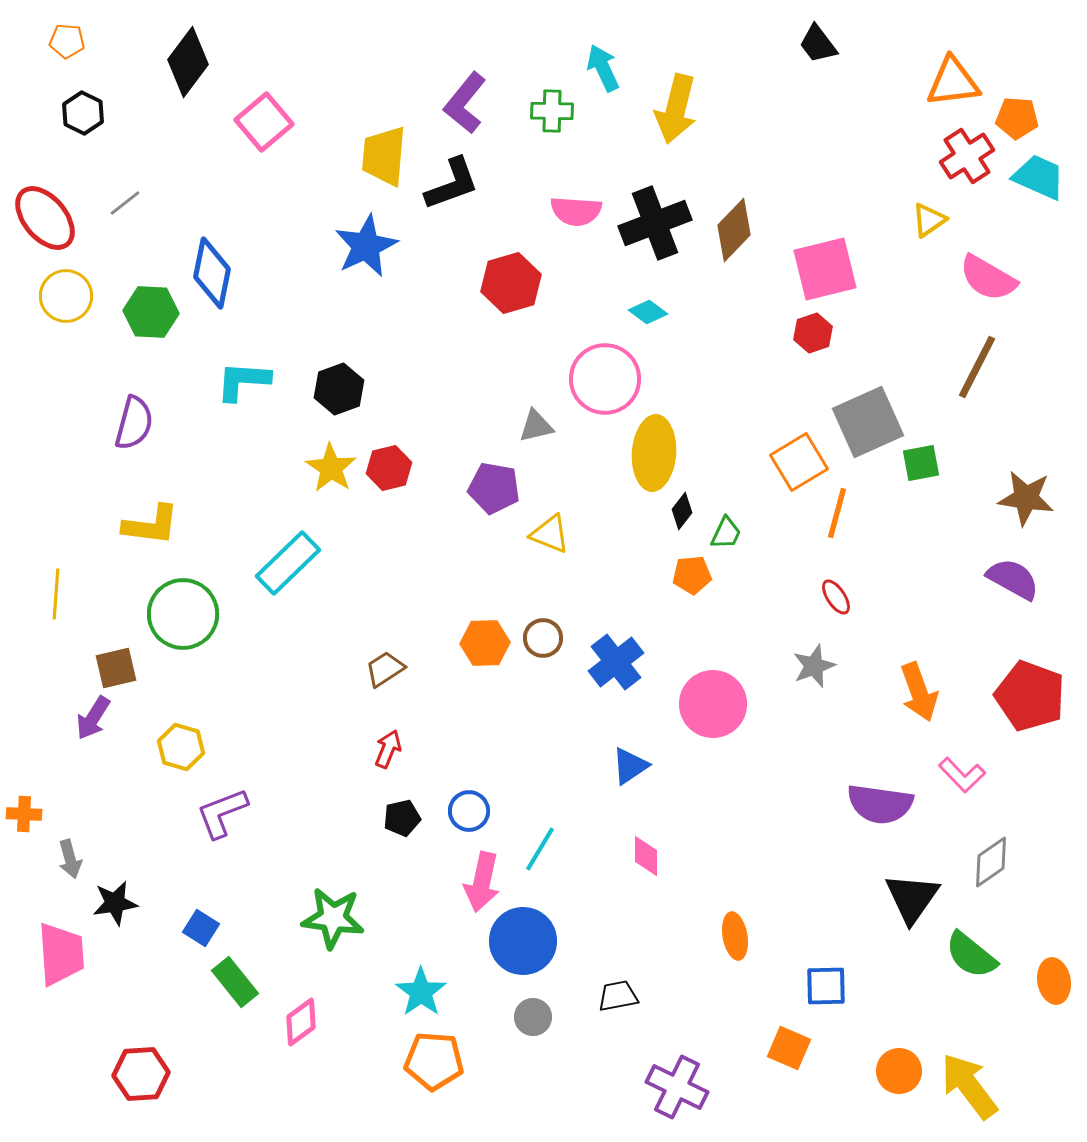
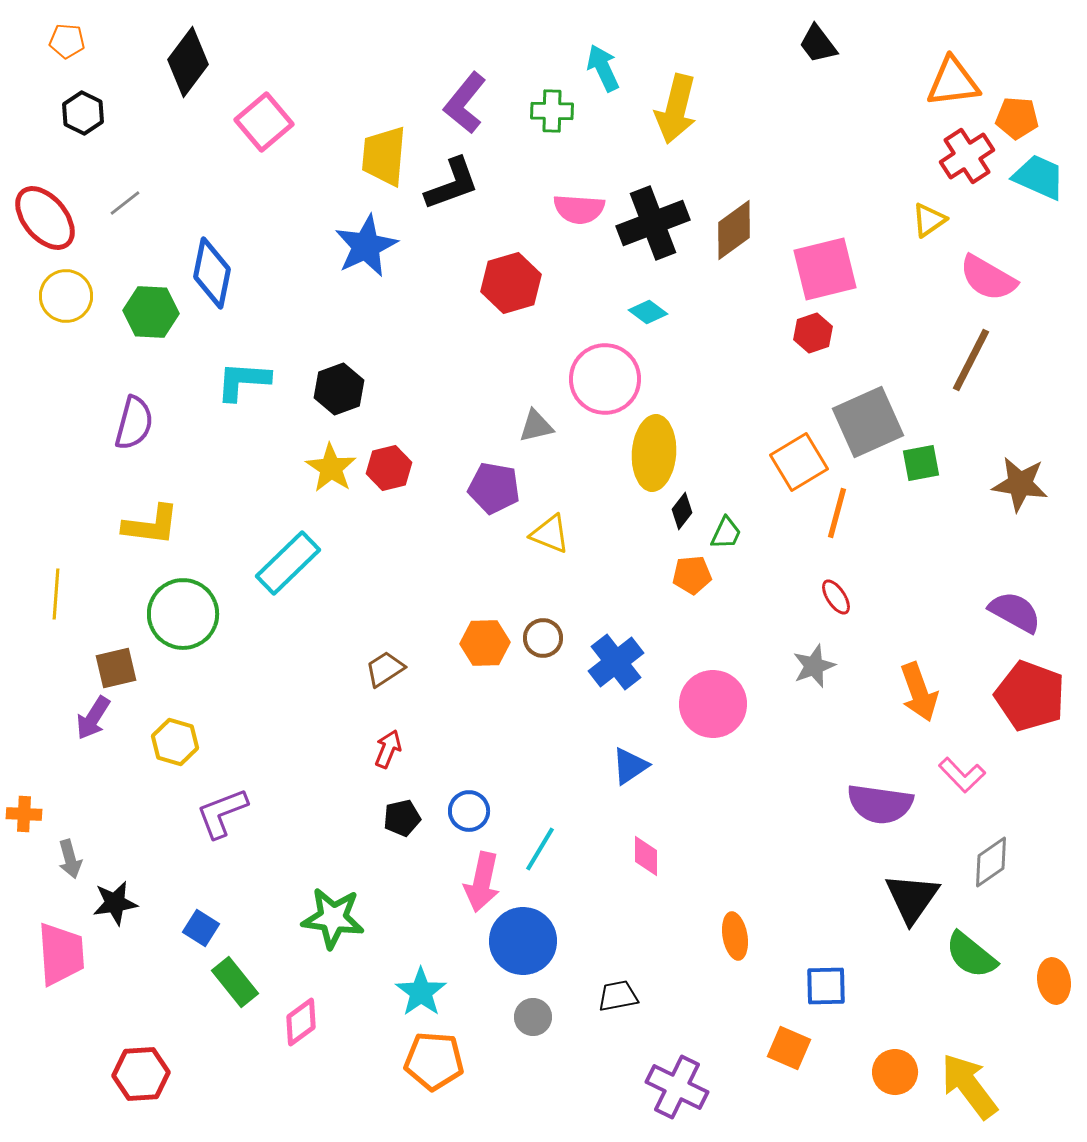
pink semicircle at (576, 211): moved 3 px right, 2 px up
black cross at (655, 223): moved 2 px left
brown diamond at (734, 230): rotated 10 degrees clockwise
brown line at (977, 367): moved 6 px left, 7 px up
brown star at (1026, 498): moved 6 px left, 14 px up
purple semicircle at (1013, 579): moved 2 px right, 33 px down
yellow hexagon at (181, 747): moved 6 px left, 5 px up
orange circle at (899, 1071): moved 4 px left, 1 px down
